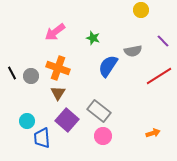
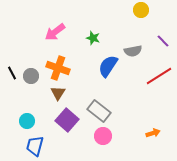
blue trapezoid: moved 7 px left, 8 px down; rotated 20 degrees clockwise
